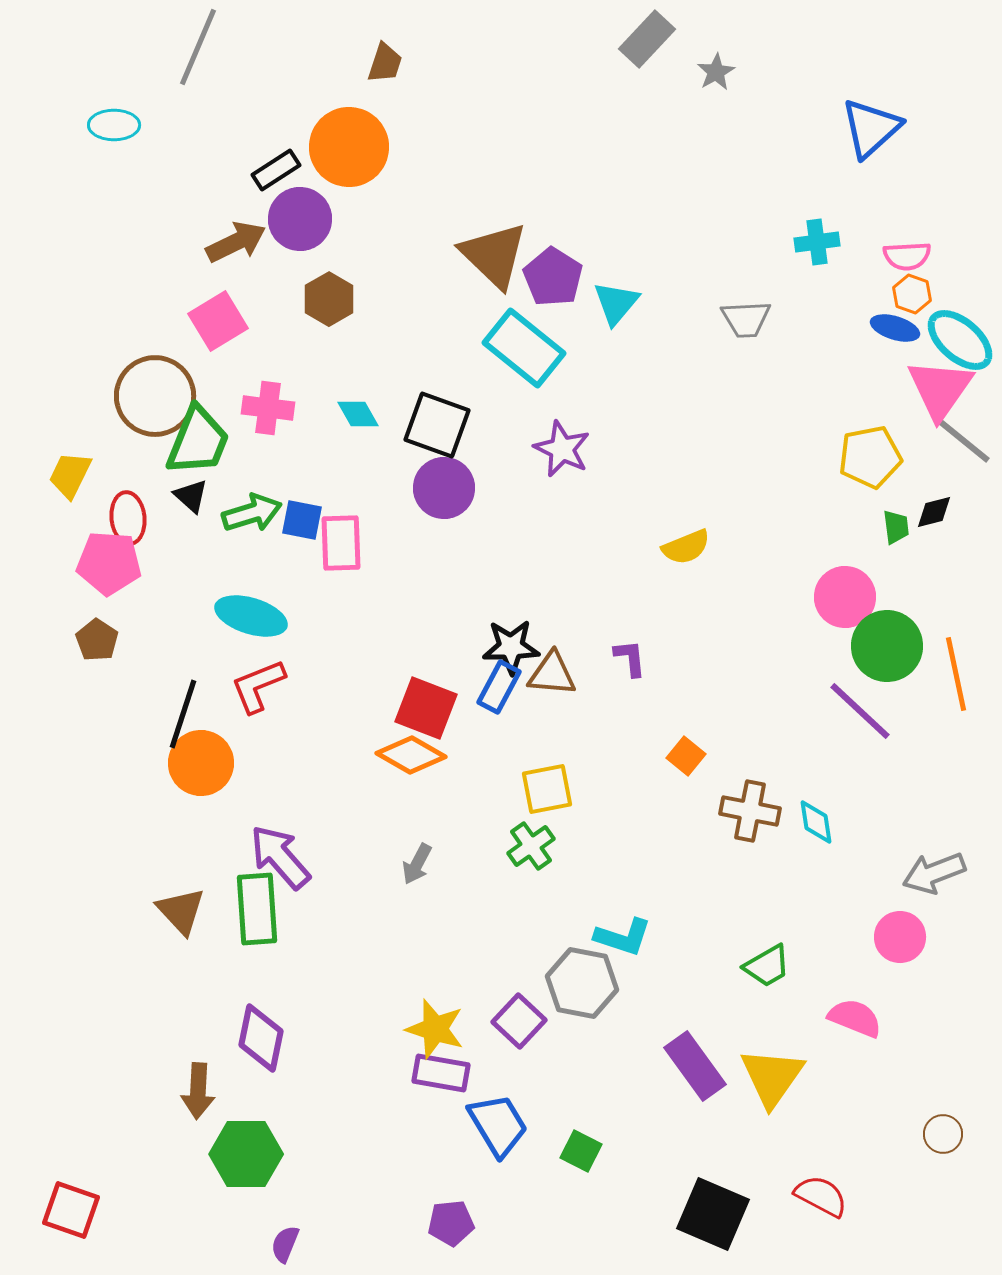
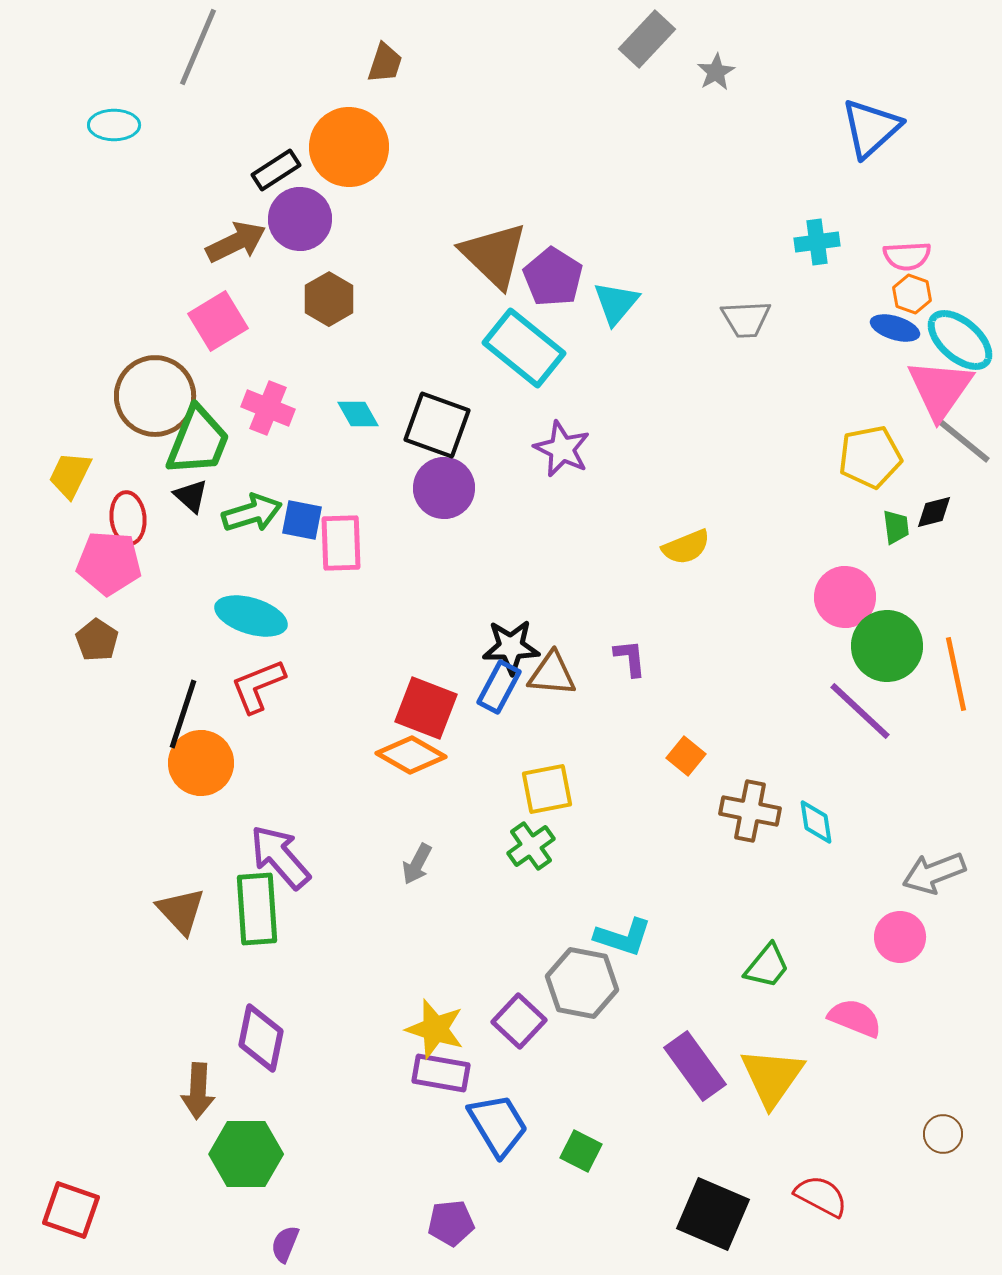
pink cross at (268, 408): rotated 15 degrees clockwise
green trapezoid at (767, 966): rotated 21 degrees counterclockwise
